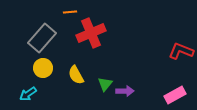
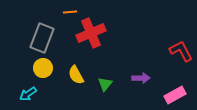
gray rectangle: rotated 20 degrees counterclockwise
red L-shape: rotated 40 degrees clockwise
purple arrow: moved 16 px right, 13 px up
